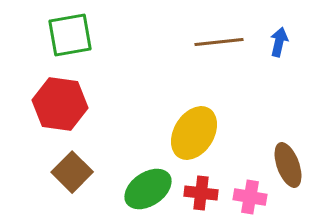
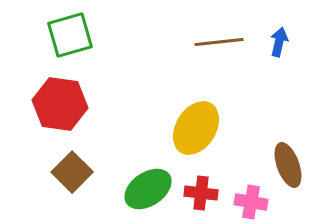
green square: rotated 6 degrees counterclockwise
yellow ellipse: moved 2 px right, 5 px up
pink cross: moved 1 px right, 5 px down
